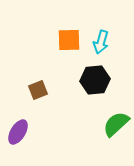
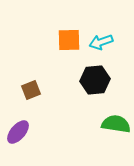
cyan arrow: rotated 55 degrees clockwise
brown square: moved 7 px left
green semicircle: rotated 52 degrees clockwise
purple ellipse: rotated 10 degrees clockwise
